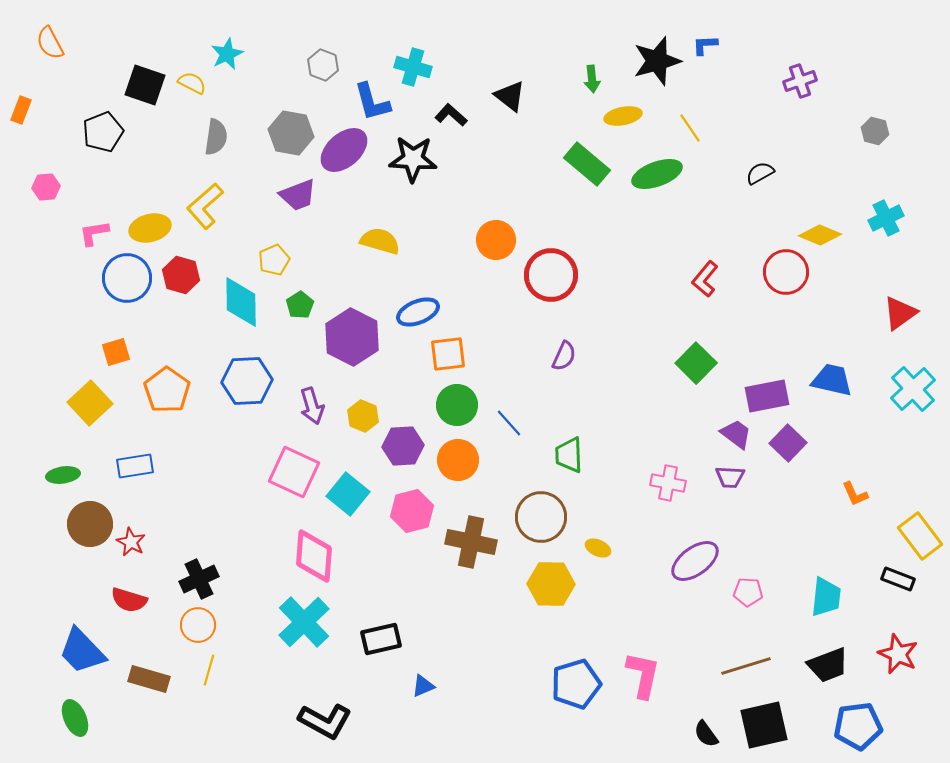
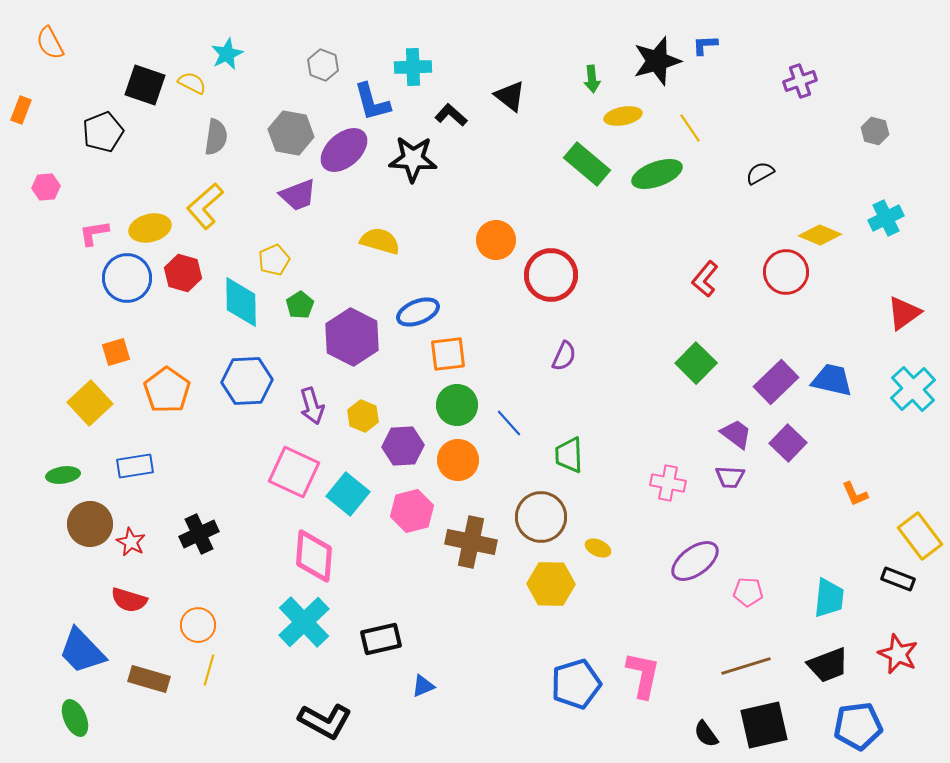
cyan cross at (413, 67): rotated 18 degrees counterclockwise
red hexagon at (181, 275): moved 2 px right, 2 px up
red triangle at (900, 313): moved 4 px right
purple rectangle at (767, 396): moved 9 px right, 14 px up; rotated 33 degrees counterclockwise
black cross at (199, 579): moved 45 px up
cyan trapezoid at (826, 597): moved 3 px right, 1 px down
